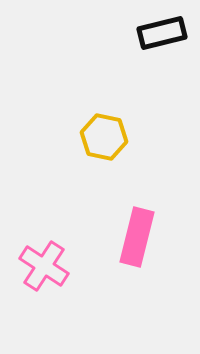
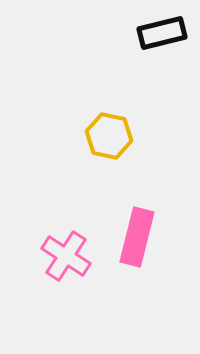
yellow hexagon: moved 5 px right, 1 px up
pink cross: moved 22 px right, 10 px up
